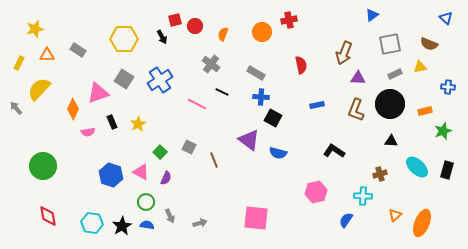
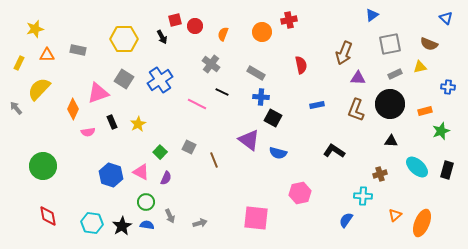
gray rectangle at (78, 50): rotated 21 degrees counterclockwise
green star at (443, 131): moved 2 px left
pink hexagon at (316, 192): moved 16 px left, 1 px down
